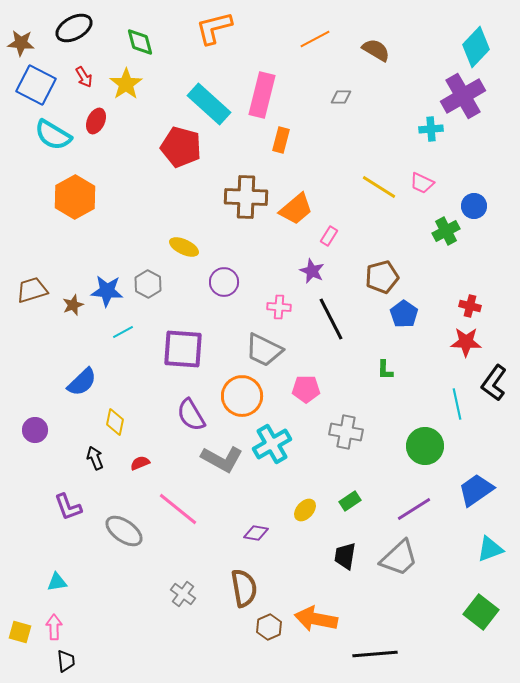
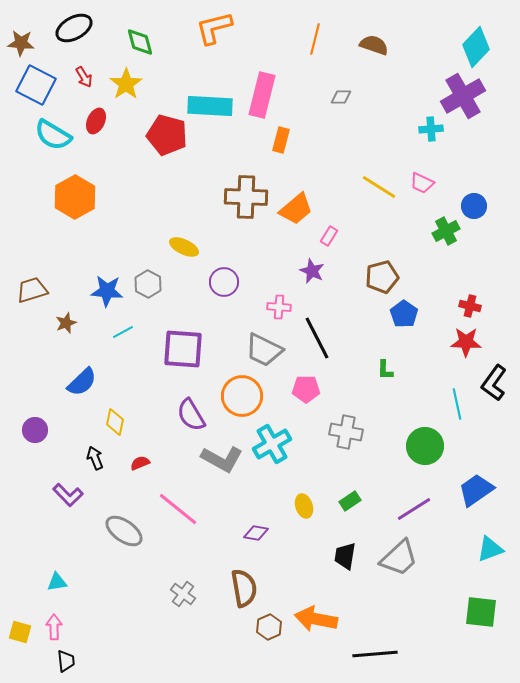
orange line at (315, 39): rotated 48 degrees counterclockwise
brown semicircle at (376, 50): moved 2 px left, 5 px up; rotated 12 degrees counterclockwise
cyan rectangle at (209, 104): moved 1 px right, 2 px down; rotated 39 degrees counterclockwise
red pentagon at (181, 147): moved 14 px left, 12 px up
brown star at (73, 305): moved 7 px left, 18 px down
black line at (331, 319): moved 14 px left, 19 px down
purple L-shape at (68, 507): moved 12 px up; rotated 24 degrees counterclockwise
yellow ellipse at (305, 510): moved 1 px left, 4 px up; rotated 60 degrees counterclockwise
green square at (481, 612): rotated 32 degrees counterclockwise
